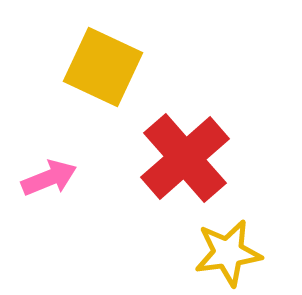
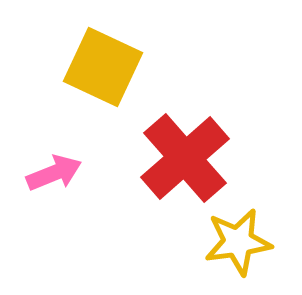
pink arrow: moved 5 px right, 5 px up
yellow star: moved 10 px right, 11 px up
